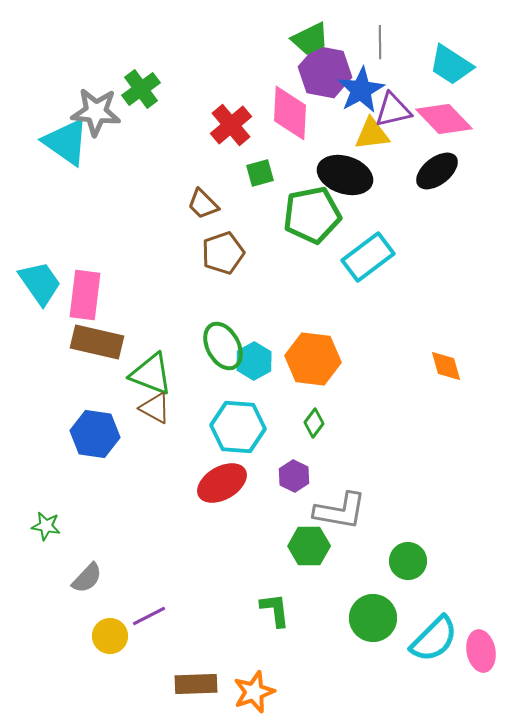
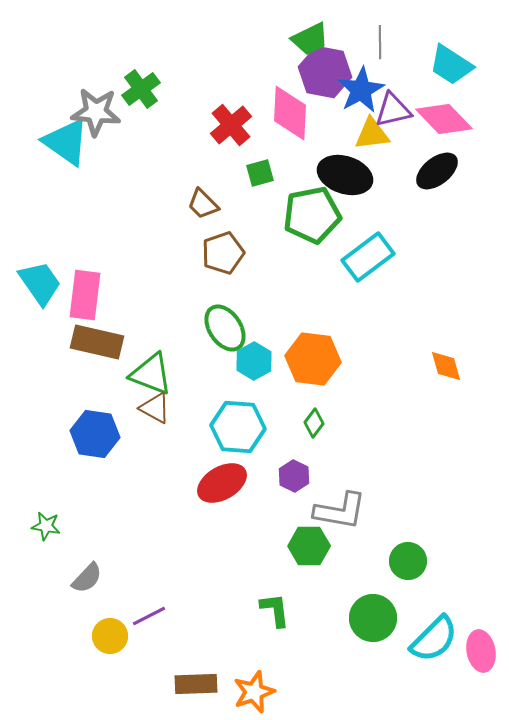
green ellipse at (223, 346): moved 2 px right, 18 px up; rotated 6 degrees counterclockwise
